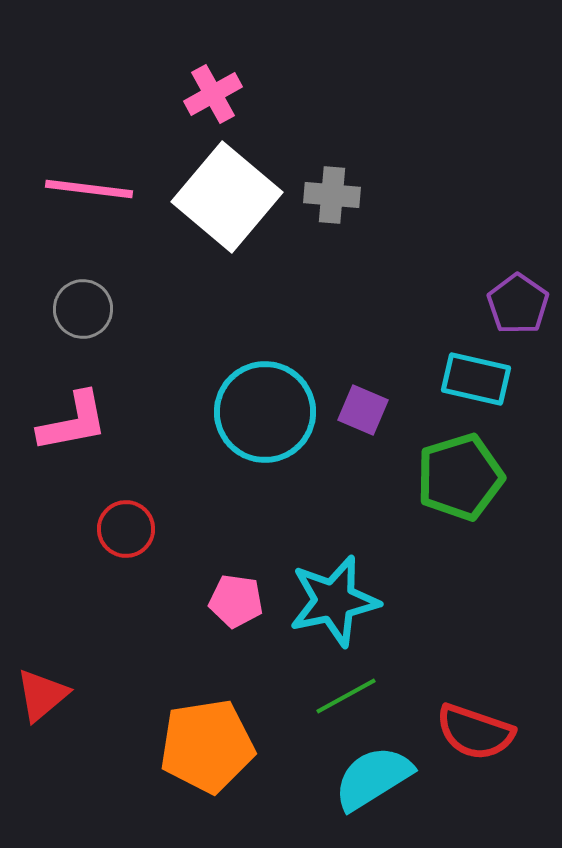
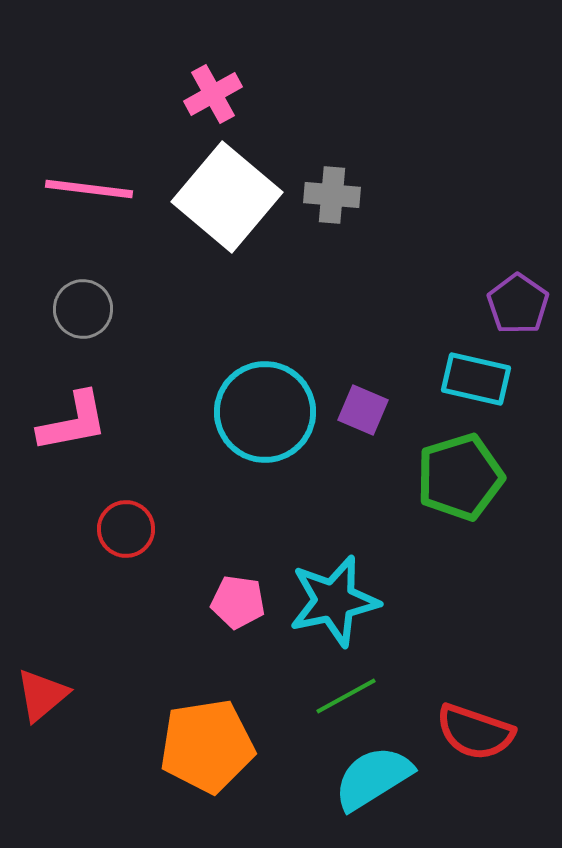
pink pentagon: moved 2 px right, 1 px down
